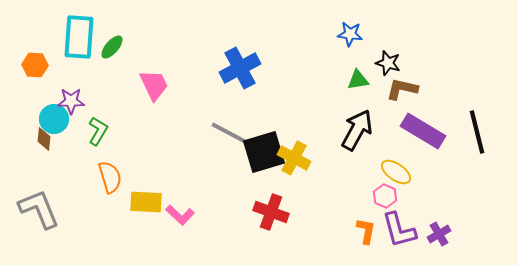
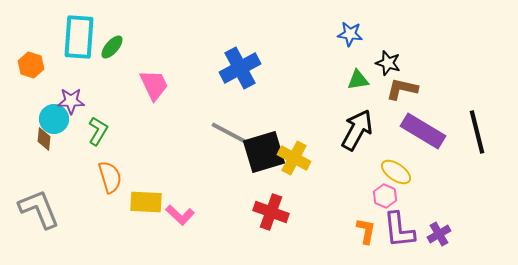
orange hexagon: moved 4 px left; rotated 15 degrees clockwise
purple L-shape: rotated 9 degrees clockwise
